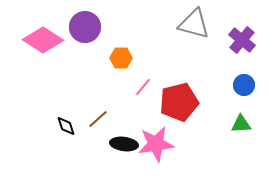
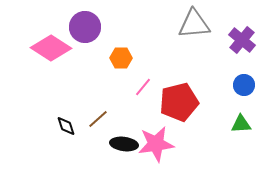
gray triangle: rotated 20 degrees counterclockwise
pink diamond: moved 8 px right, 8 px down
